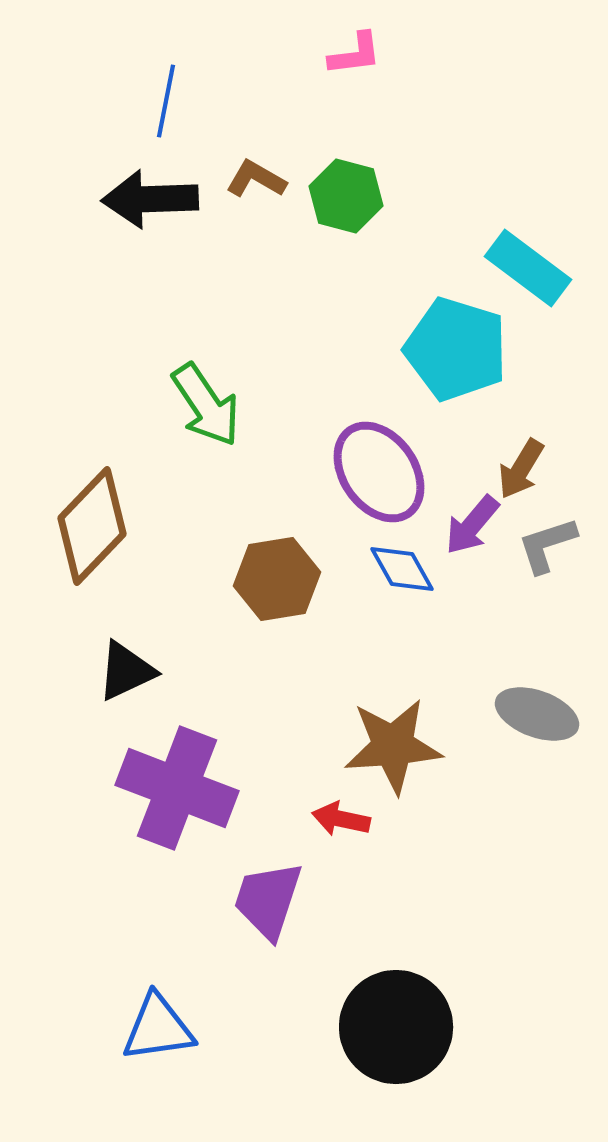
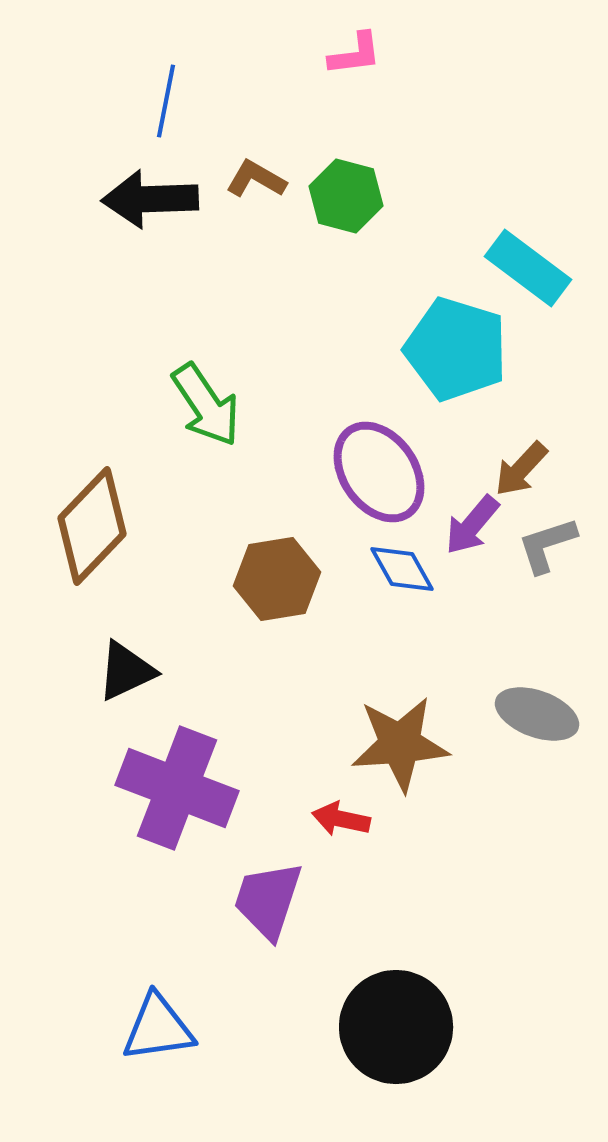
brown arrow: rotated 12 degrees clockwise
brown star: moved 7 px right, 2 px up
